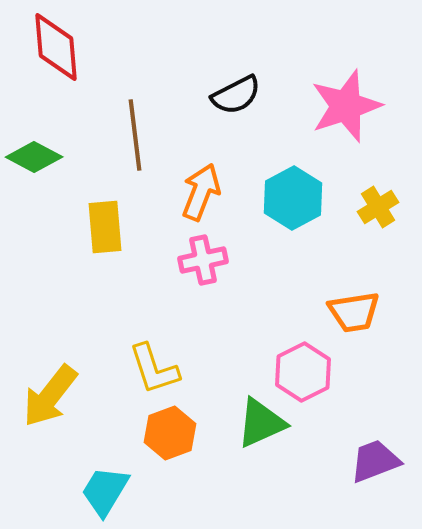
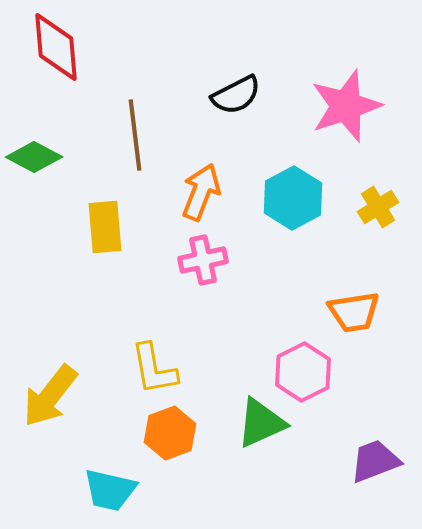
yellow L-shape: rotated 8 degrees clockwise
cyan trapezoid: moved 5 px right, 1 px up; rotated 108 degrees counterclockwise
